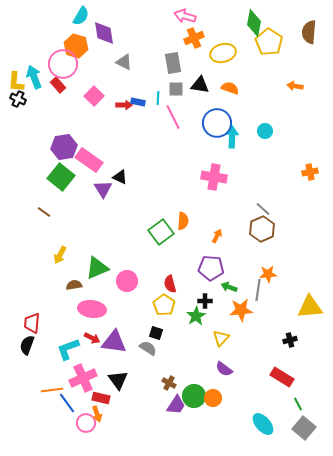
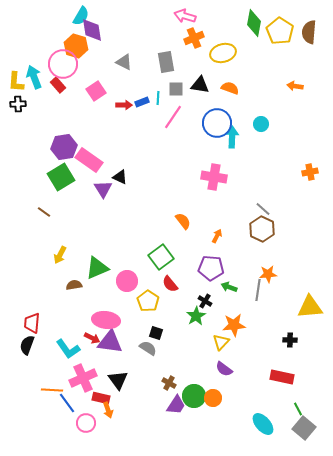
purple diamond at (104, 33): moved 12 px left, 3 px up
yellow pentagon at (269, 42): moved 11 px right, 11 px up
gray rectangle at (173, 63): moved 7 px left, 1 px up
pink square at (94, 96): moved 2 px right, 5 px up; rotated 12 degrees clockwise
black cross at (18, 99): moved 5 px down; rotated 28 degrees counterclockwise
blue rectangle at (138, 102): moved 4 px right; rotated 32 degrees counterclockwise
pink line at (173, 117): rotated 60 degrees clockwise
cyan circle at (265, 131): moved 4 px left, 7 px up
green square at (61, 177): rotated 20 degrees clockwise
orange semicircle at (183, 221): rotated 42 degrees counterclockwise
brown hexagon at (262, 229): rotated 10 degrees counterclockwise
green square at (161, 232): moved 25 px down
red semicircle at (170, 284): rotated 24 degrees counterclockwise
black cross at (205, 301): rotated 32 degrees clockwise
yellow pentagon at (164, 305): moved 16 px left, 4 px up
pink ellipse at (92, 309): moved 14 px right, 11 px down
orange star at (241, 310): moved 7 px left, 15 px down
yellow triangle at (221, 338): moved 4 px down
black cross at (290, 340): rotated 16 degrees clockwise
purple triangle at (114, 342): moved 4 px left
cyan L-shape at (68, 349): rotated 105 degrees counterclockwise
red rectangle at (282, 377): rotated 20 degrees counterclockwise
orange line at (52, 390): rotated 10 degrees clockwise
green line at (298, 404): moved 5 px down
orange arrow at (97, 414): moved 11 px right, 4 px up
